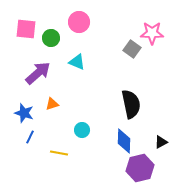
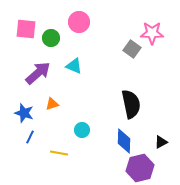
cyan triangle: moved 3 px left, 4 px down
